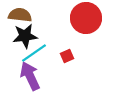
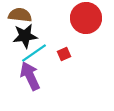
red square: moved 3 px left, 2 px up
